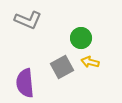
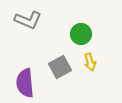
green circle: moved 4 px up
yellow arrow: rotated 120 degrees counterclockwise
gray square: moved 2 px left
